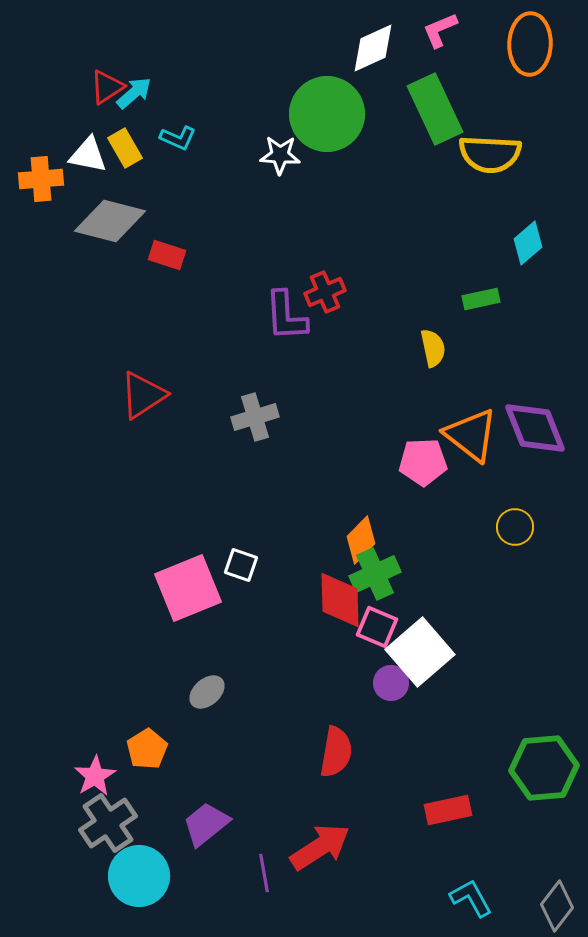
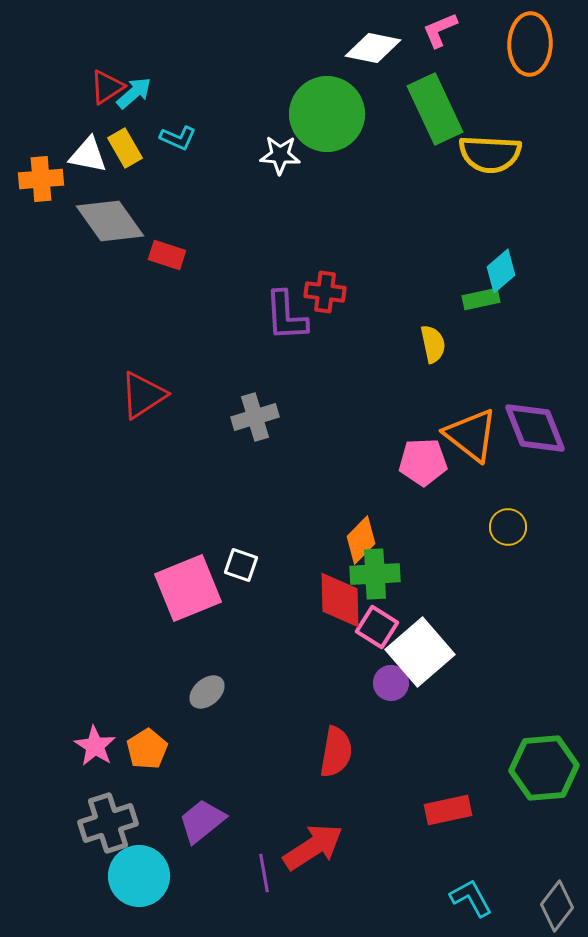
white diamond at (373, 48): rotated 36 degrees clockwise
gray diamond at (110, 221): rotated 40 degrees clockwise
cyan diamond at (528, 243): moved 27 px left, 28 px down
red cross at (325, 292): rotated 30 degrees clockwise
yellow semicircle at (433, 348): moved 4 px up
yellow circle at (515, 527): moved 7 px left
green cross at (375, 574): rotated 21 degrees clockwise
pink square at (377, 627): rotated 9 degrees clockwise
pink star at (95, 776): moved 30 px up; rotated 9 degrees counterclockwise
gray cross at (108, 823): rotated 16 degrees clockwise
purple trapezoid at (206, 824): moved 4 px left, 3 px up
red arrow at (320, 847): moved 7 px left
